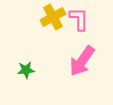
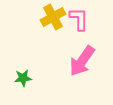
green star: moved 3 px left, 8 px down
